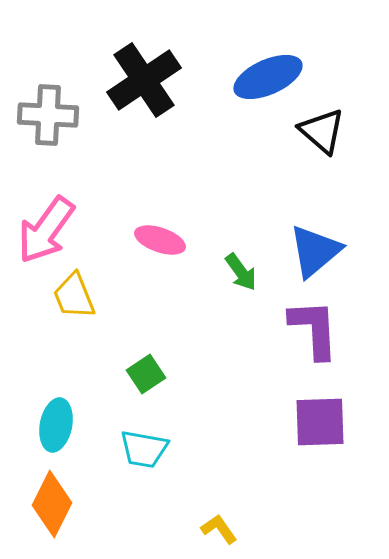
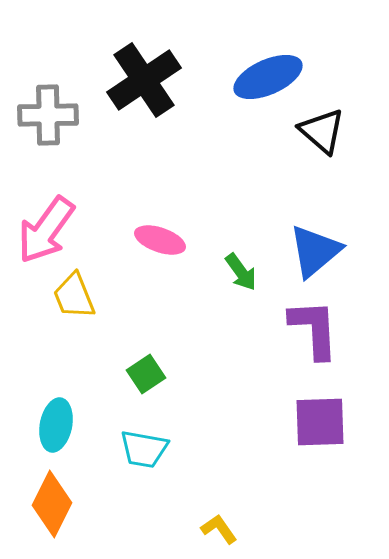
gray cross: rotated 4 degrees counterclockwise
